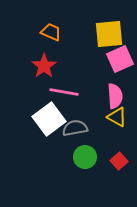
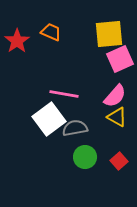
red star: moved 27 px left, 25 px up
pink line: moved 2 px down
pink semicircle: rotated 45 degrees clockwise
